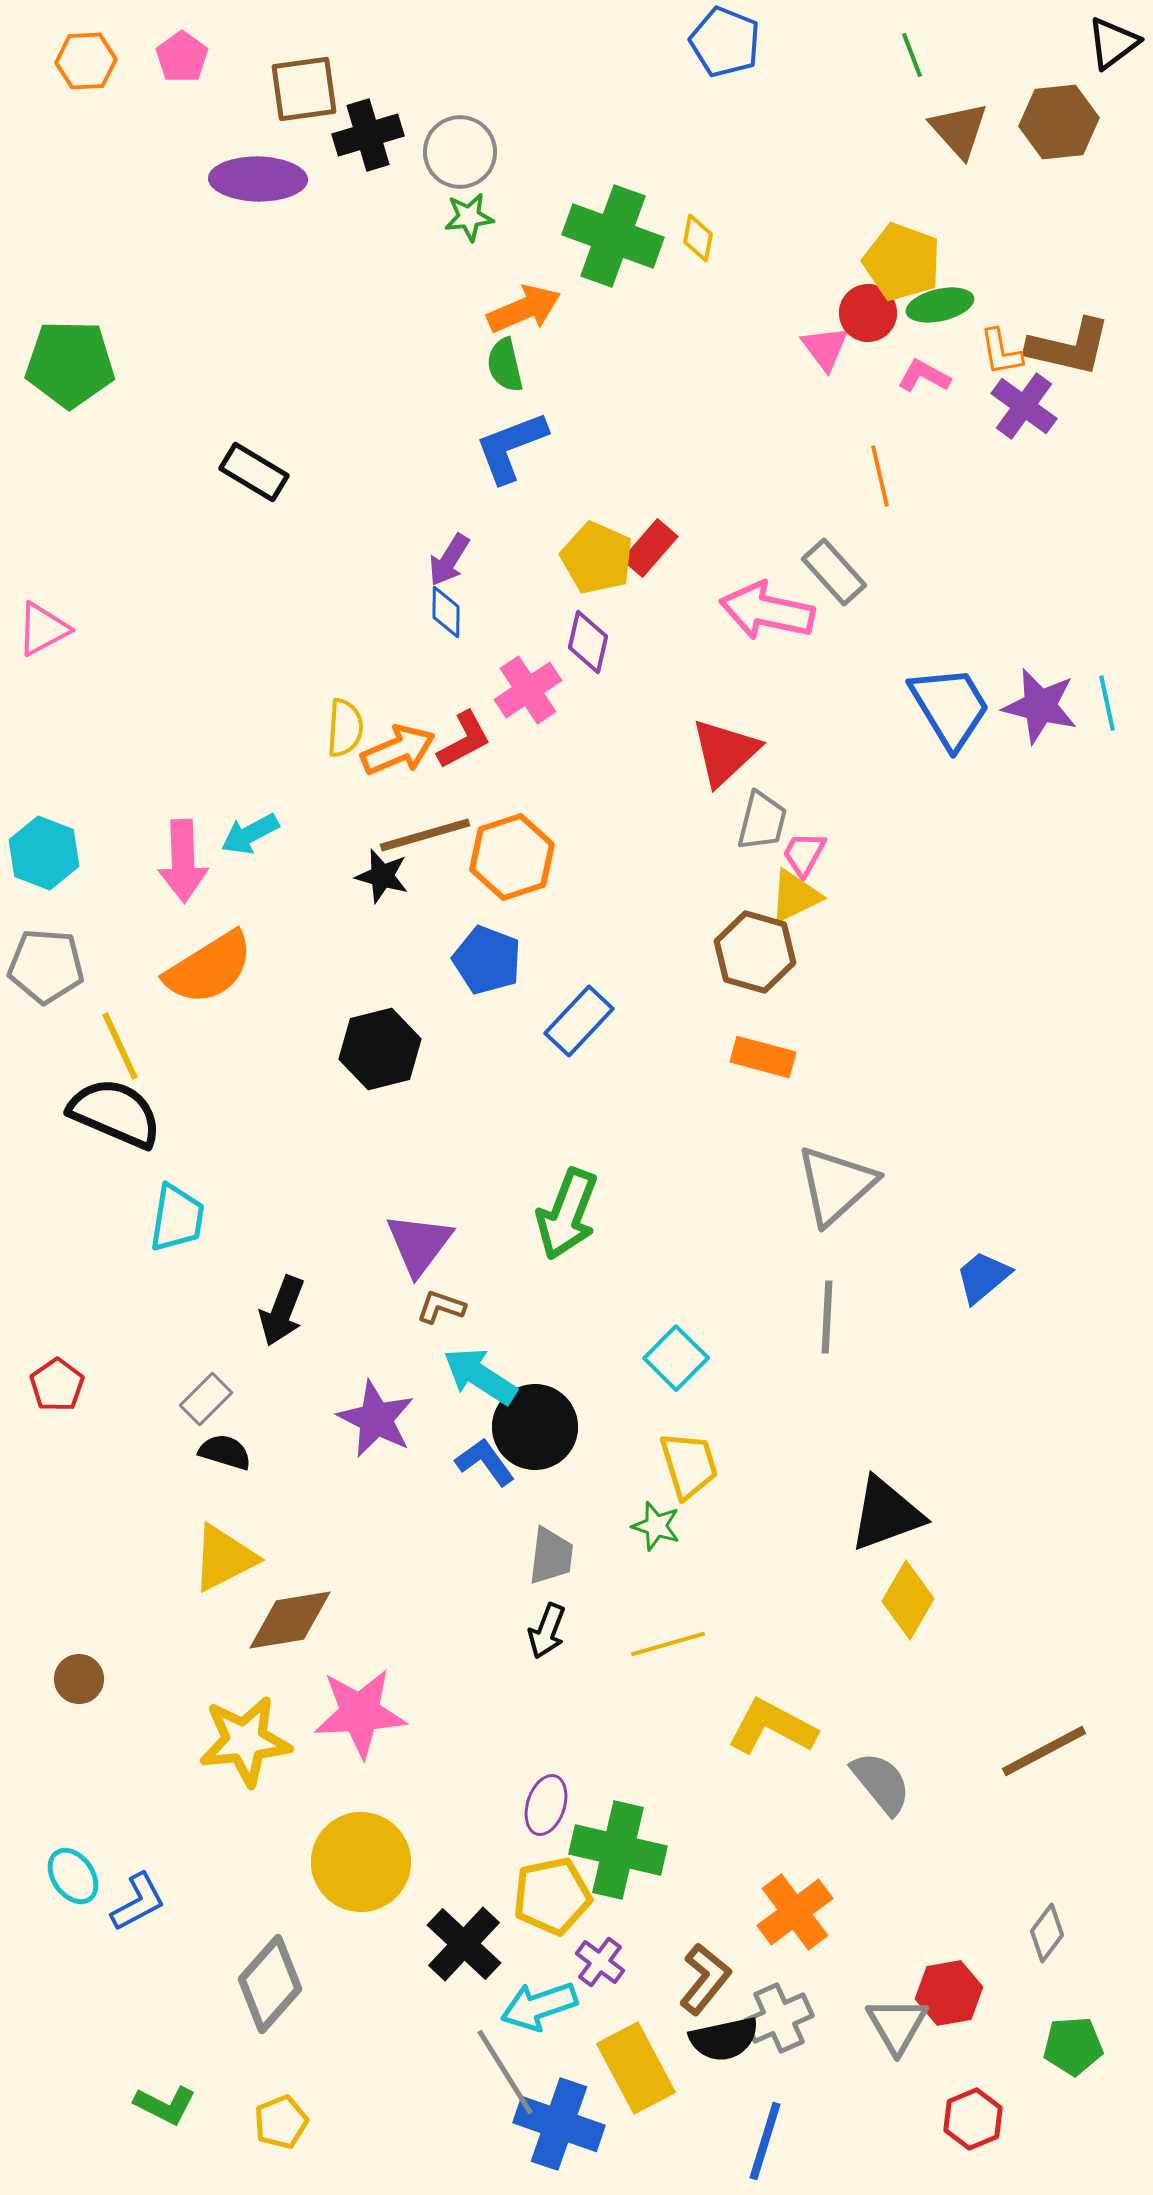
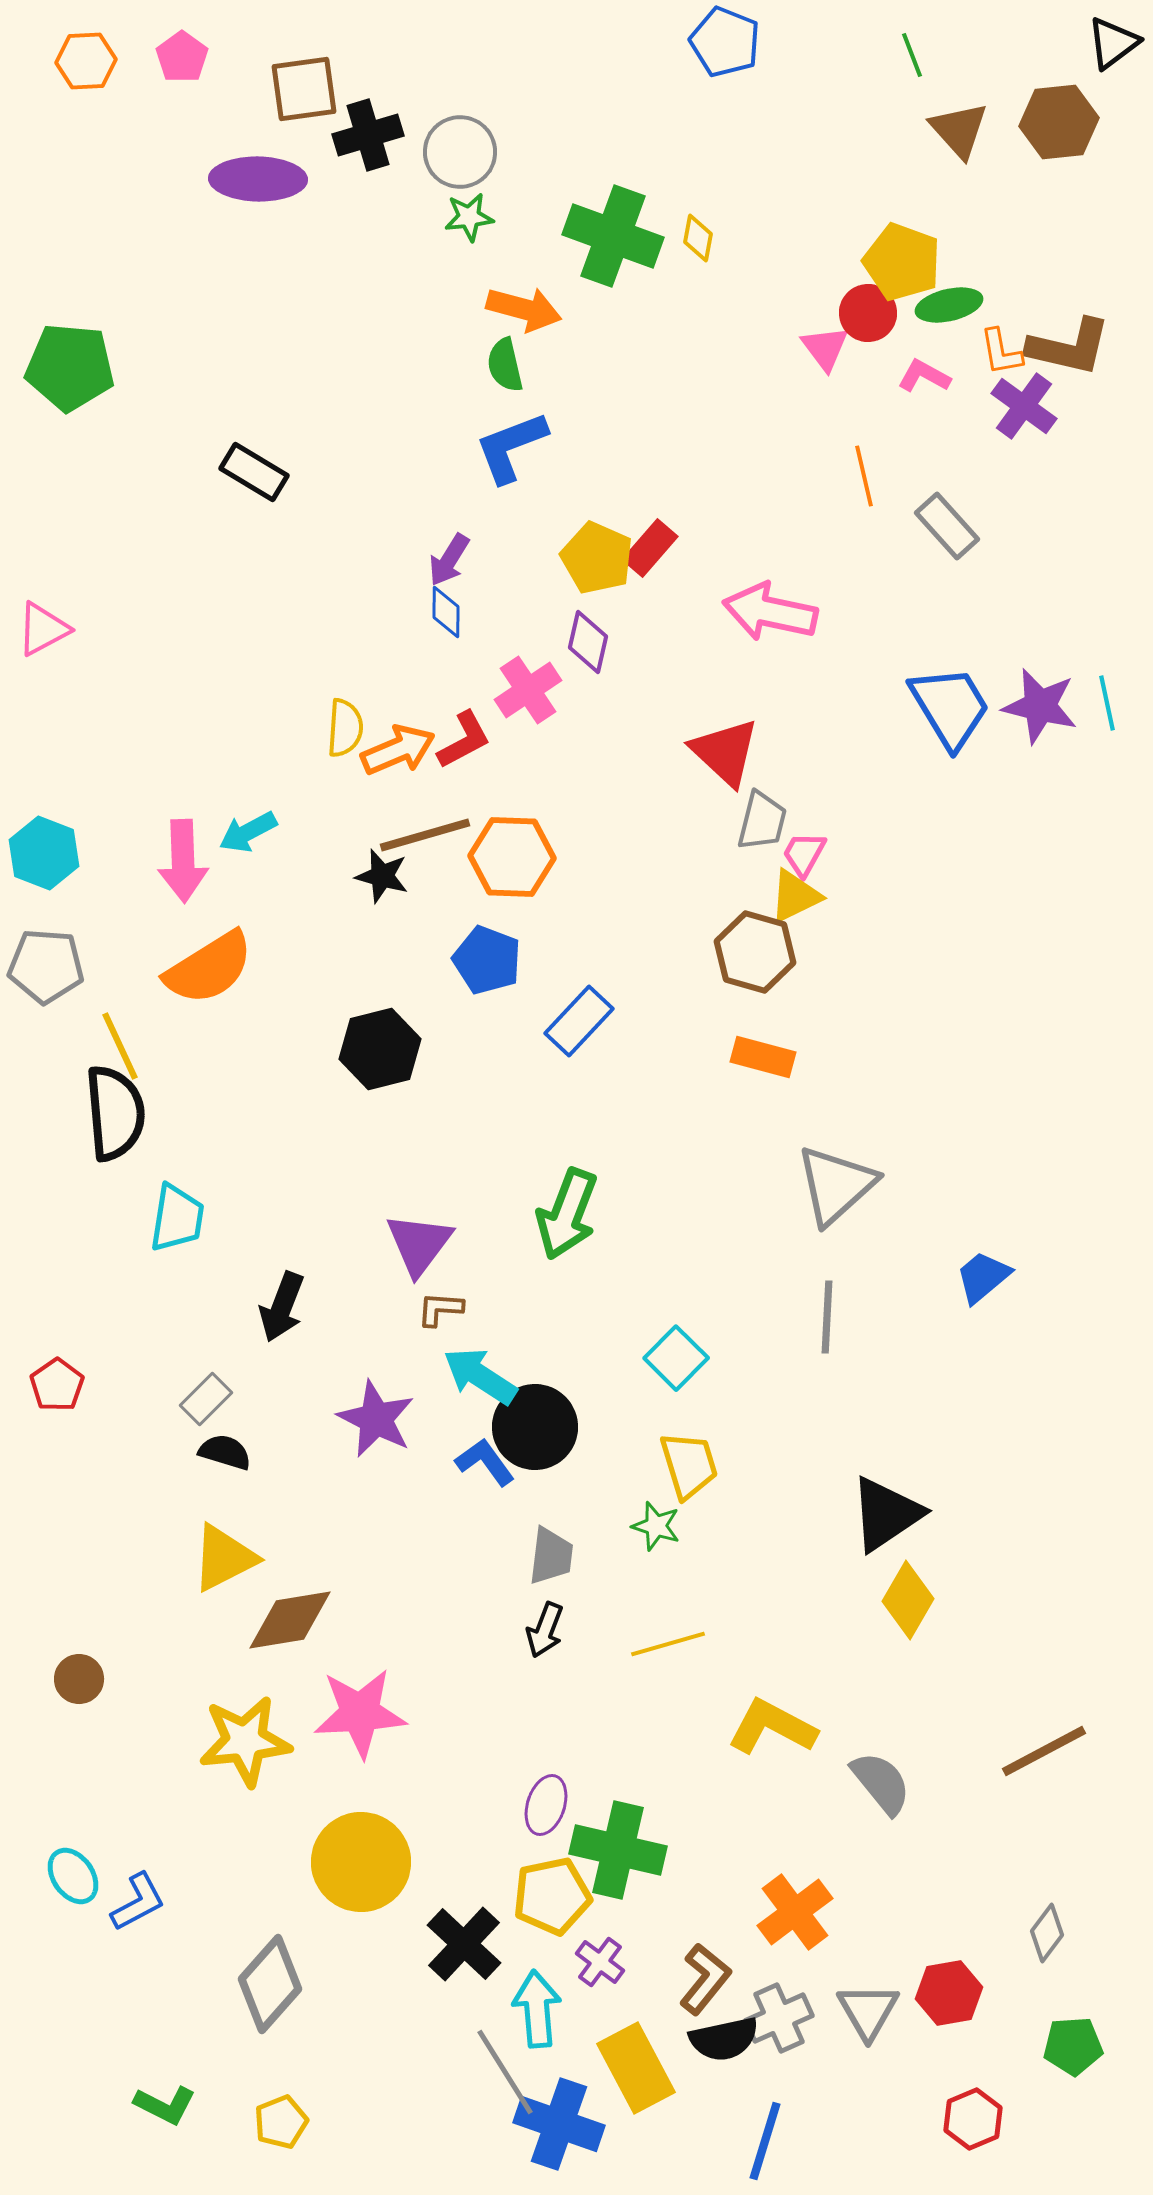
green ellipse at (940, 305): moved 9 px right
orange arrow at (524, 309): rotated 38 degrees clockwise
green pentagon at (70, 364): moved 3 px down; rotated 4 degrees clockwise
orange line at (880, 476): moved 16 px left
gray rectangle at (834, 572): moved 113 px right, 46 px up
pink arrow at (767, 611): moved 3 px right, 1 px down
red triangle at (725, 752): rotated 34 degrees counterclockwise
cyan arrow at (250, 834): moved 2 px left, 2 px up
orange hexagon at (512, 857): rotated 20 degrees clockwise
black semicircle at (115, 1113): rotated 62 degrees clockwise
brown L-shape at (441, 1307): moved 1 px left, 2 px down; rotated 15 degrees counterclockwise
black arrow at (282, 1311): moved 4 px up
black triangle at (886, 1514): rotated 14 degrees counterclockwise
black arrow at (547, 1631): moved 2 px left, 1 px up
cyan arrow at (539, 2006): moved 2 px left, 3 px down; rotated 104 degrees clockwise
gray triangle at (897, 2025): moved 29 px left, 14 px up
